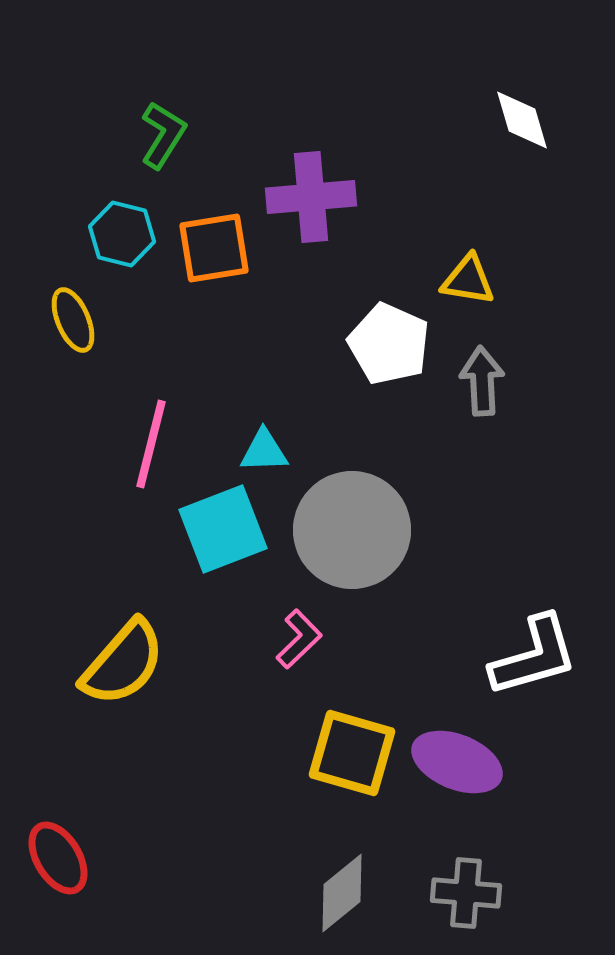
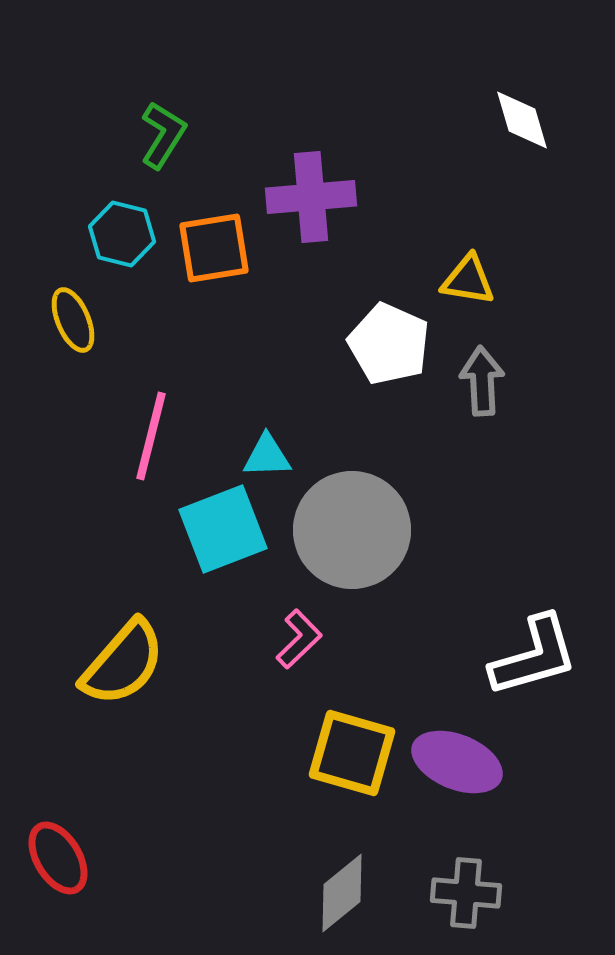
pink line: moved 8 px up
cyan triangle: moved 3 px right, 5 px down
